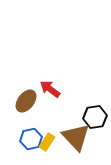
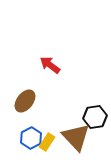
red arrow: moved 24 px up
brown ellipse: moved 1 px left
blue hexagon: moved 1 px up; rotated 15 degrees counterclockwise
